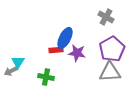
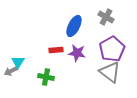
blue ellipse: moved 9 px right, 12 px up
gray triangle: rotated 40 degrees clockwise
